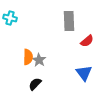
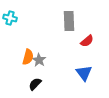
orange semicircle: rotated 14 degrees clockwise
